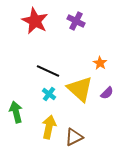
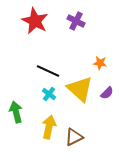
orange star: rotated 24 degrees counterclockwise
